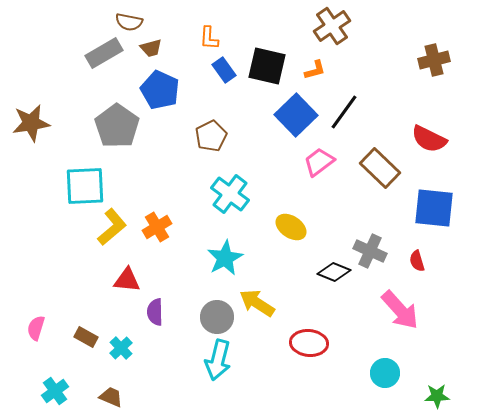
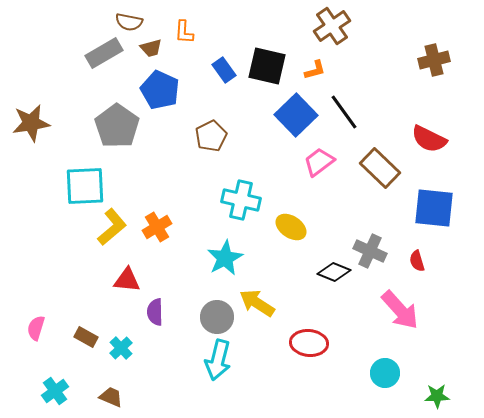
orange L-shape at (209, 38): moved 25 px left, 6 px up
black line at (344, 112): rotated 72 degrees counterclockwise
cyan cross at (230, 194): moved 11 px right, 6 px down; rotated 24 degrees counterclockwise
